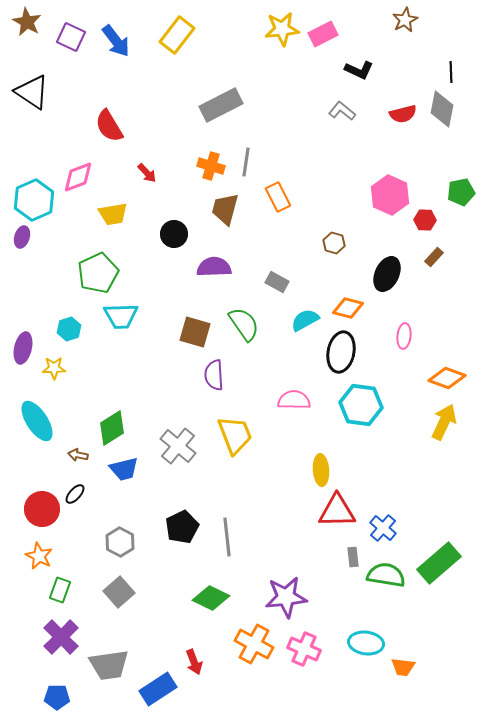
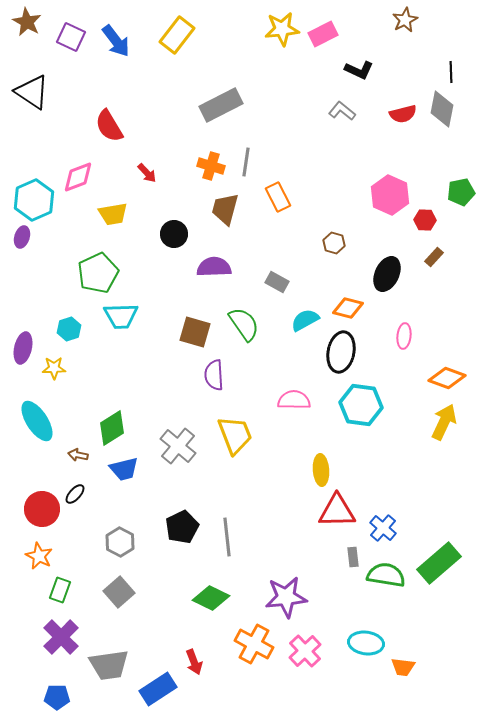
pink cross at (304, 649): moved 1 px right, 2 px down; rotated 24 degrees clockwise
